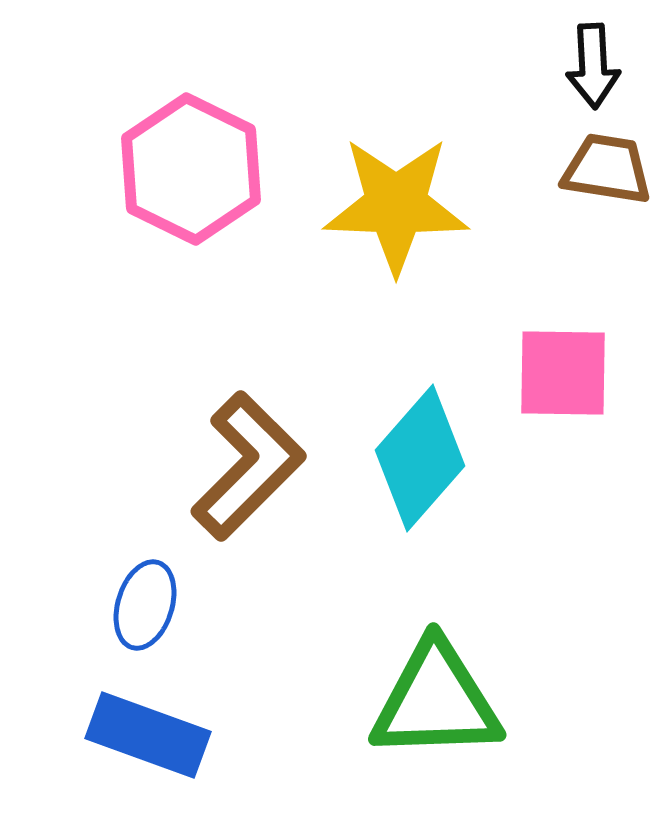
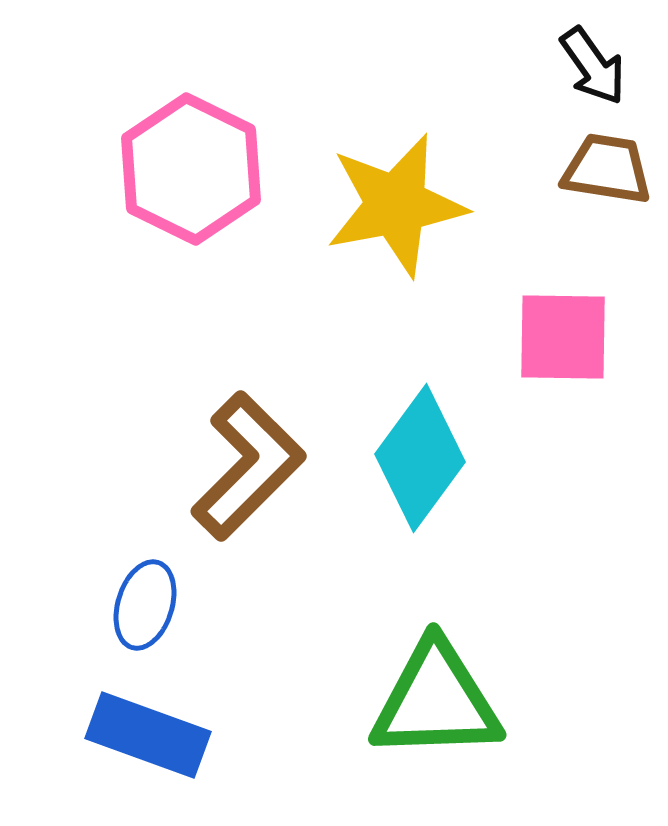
black arrow: rotated 32 degrees counterclockwise
yellow star: rotated 13 degrees counterclockwise
pink square: moved 36 px up
cyan diamond: rotated 5 degrees counterclockwise
